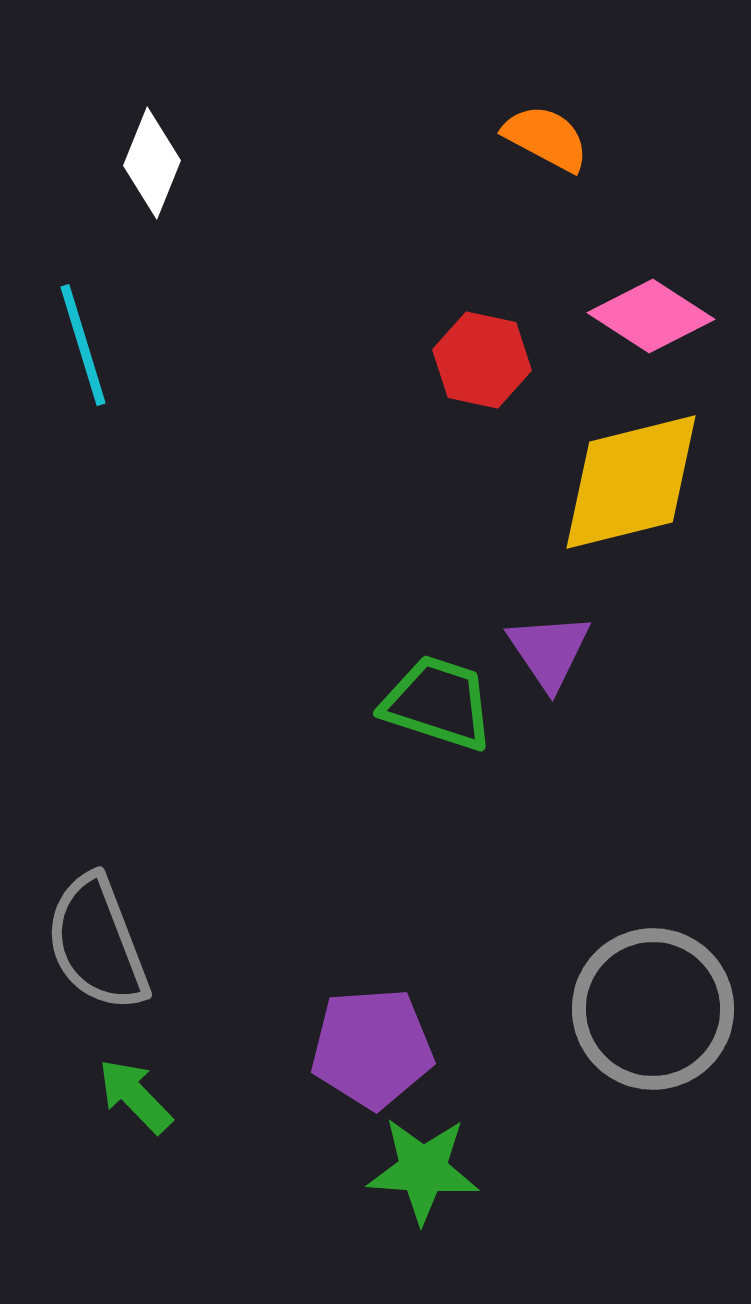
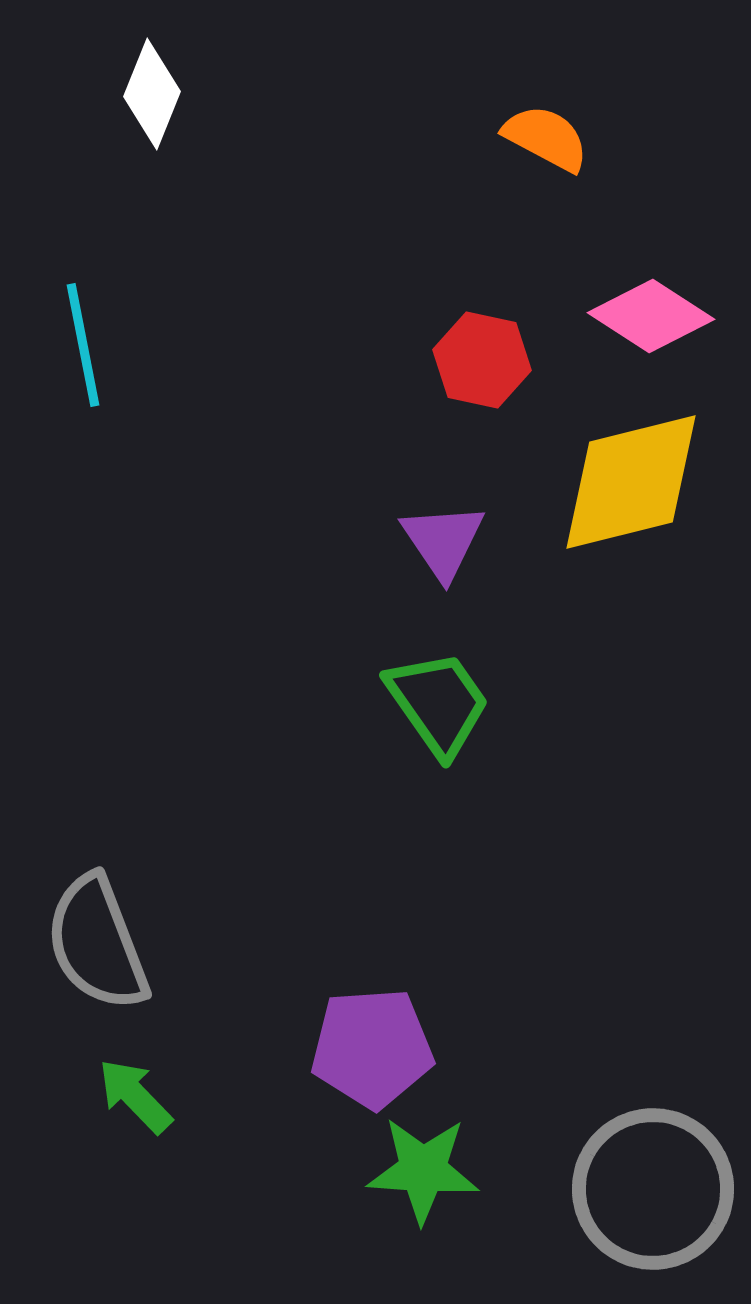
white diamond: moved 69 px up
cyan line: rotated 6 degrees clockwise
purple triangle: moved 106 px left, 110 px up
green trapezoid: rotated 37 degrees clockwise
gray circle: moved 180 px down
